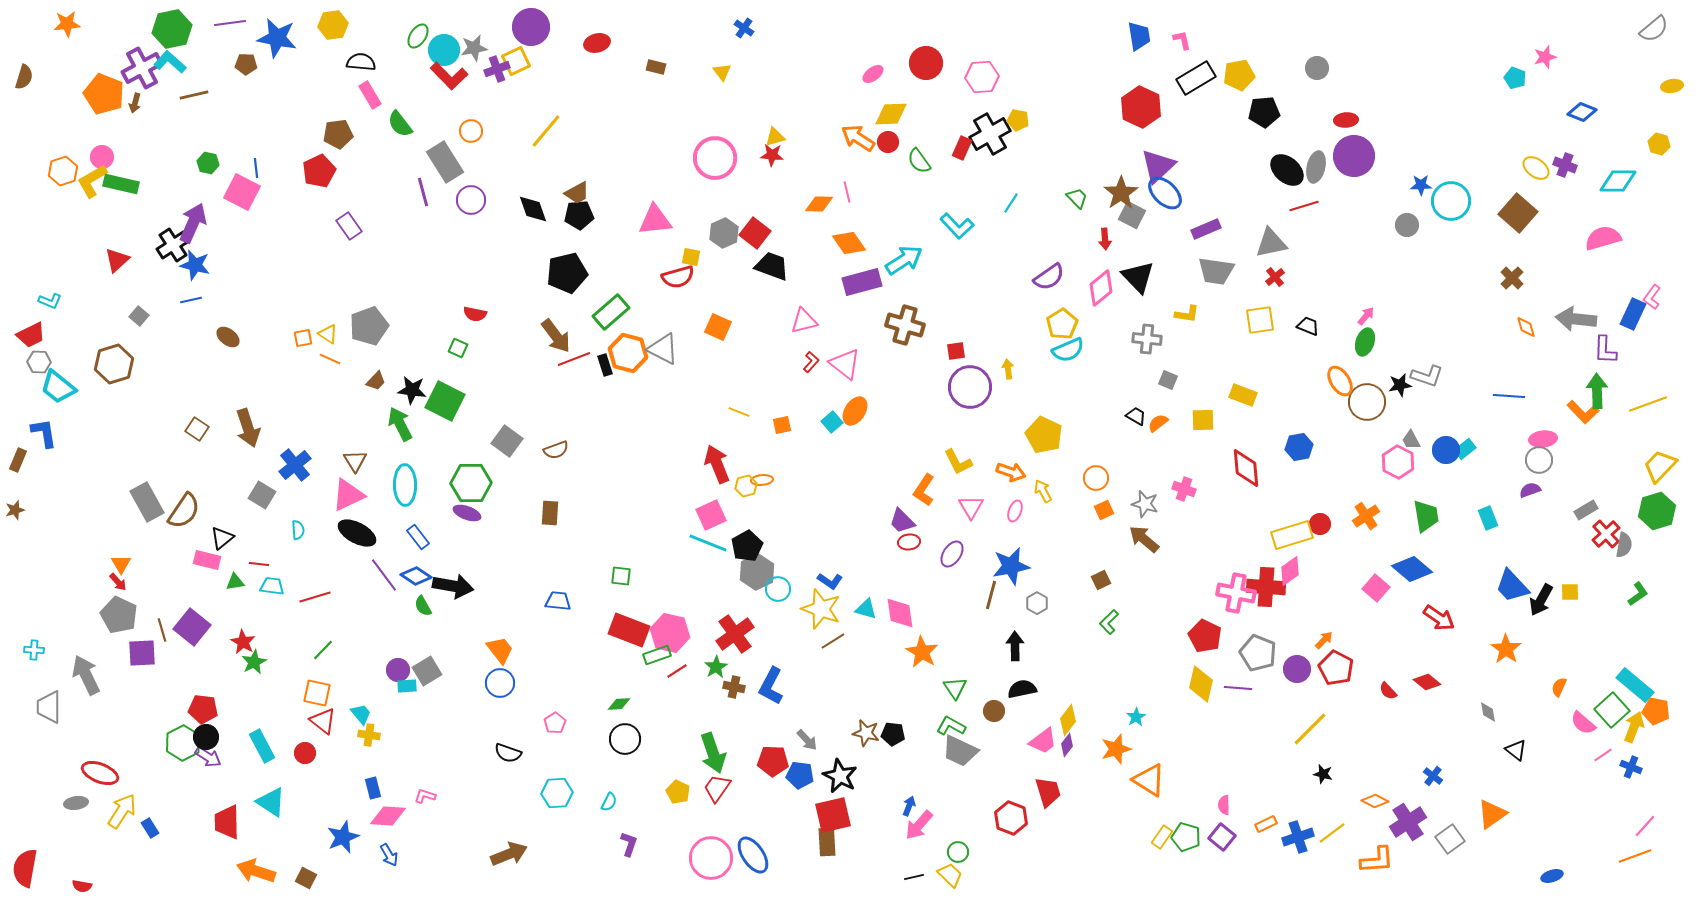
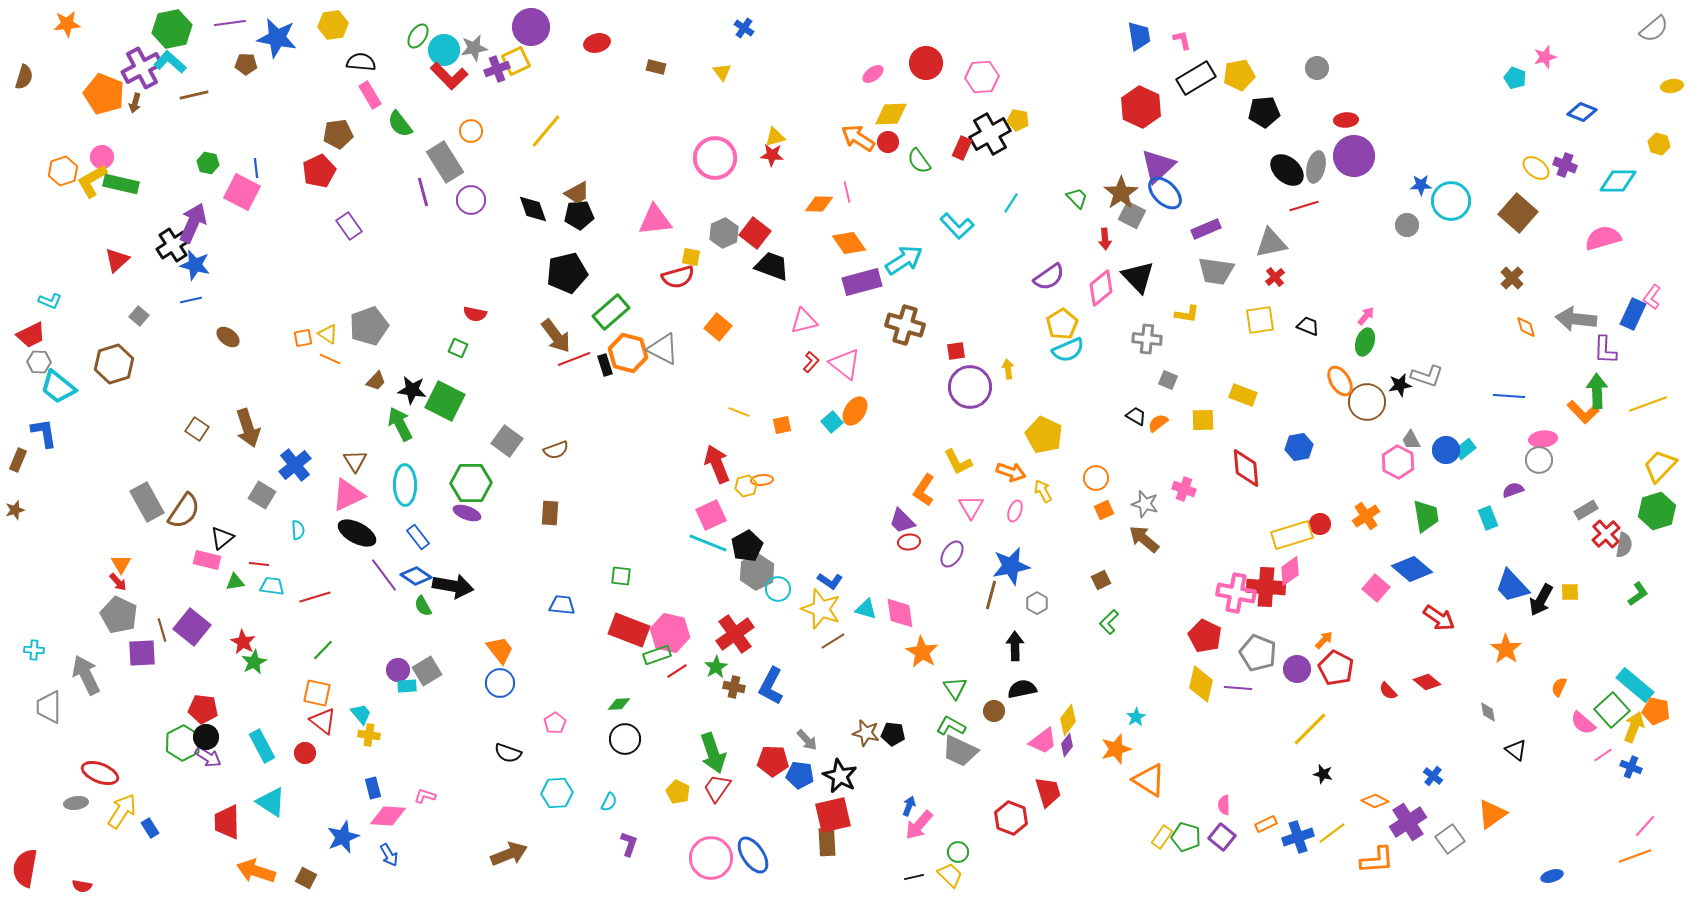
orange square at (718, 327): rotated 16 degrees clockwise
purple semicircle at (1530, 490): moved 17 px left
blue trapezoid at (558, 601): moved 4 px right, 4 px down
